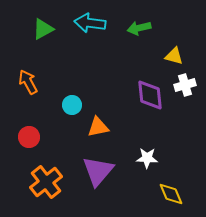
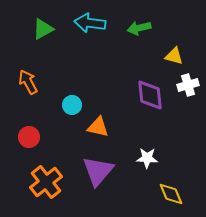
white cross: moved 3 px right
orange triangle: rotated 25 degrees clockwise
